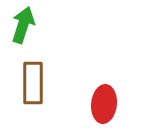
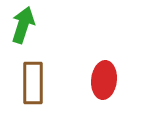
red ellipse: moved 24 px up
